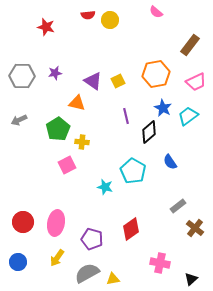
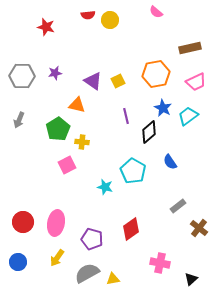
brown rectangle: moved 3 px down; rotated 40 degrees clockwise
orange triangle: moved 2 px down
gray arrow: rotated 42 degrees counterclockwise
brown cross: moved 4 px right
